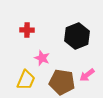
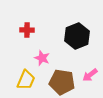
pink arrow: moved 3 px right
